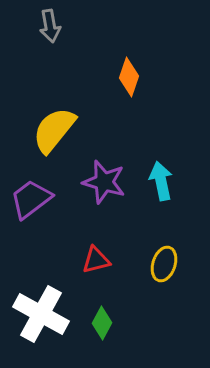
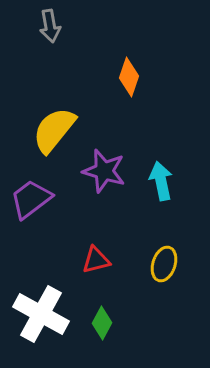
purple star: moved 11 px up
